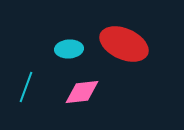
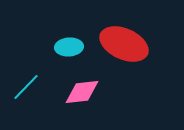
cyan ellipse: moved 2 px up
cyan line: rotated 24 degrees clockwise
